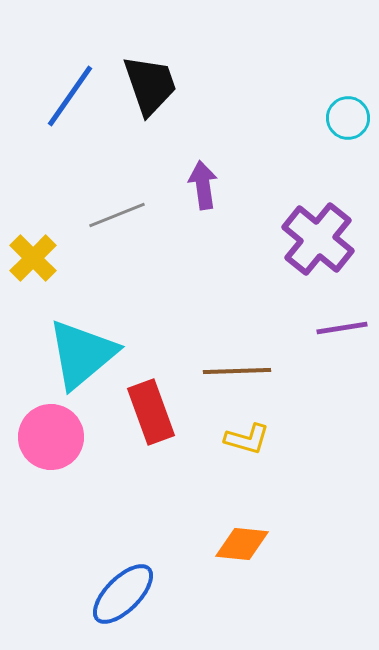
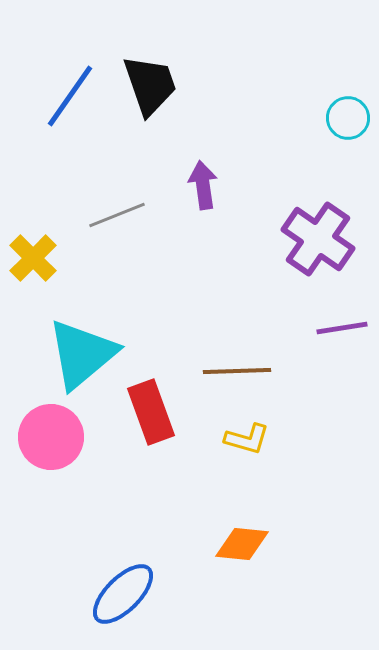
purple cross: rotated 4 degrees counterclockwise
